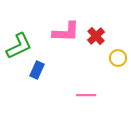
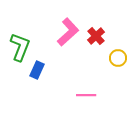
pink L-shape: moved 2 px right; rotated 44 degrees counterclockwise
green L-shape: moved 1 px right, 1 px down; rotated 44 degrees counterclockwise
